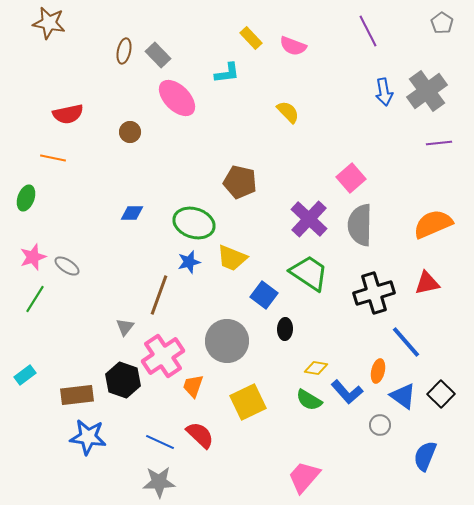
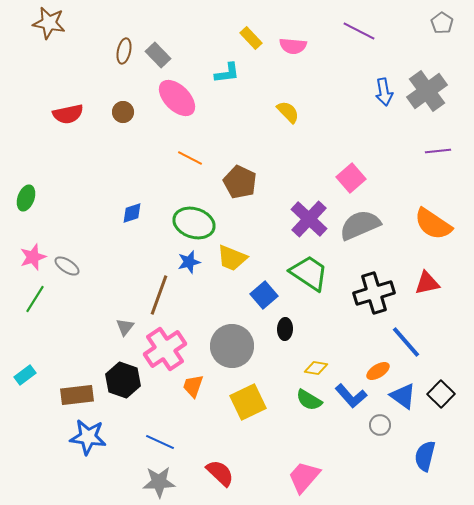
purple line at (368, 31): moved 9 px left; rotated 36 degrees counterclockwise
pink semicircle at (293, 46): rotated 16 degrees counterclockwise
brown circle at (130, 132): moved 7 px left, 20 px up
purple line at (439, 143): moved 1 px left, 8 px down
orange line at (53, 158): moved 137 px right; rotated 15 degrees clockwise
brown pentagon at (240, 182): rotated 12 degrees clockwise
blue diamond at (132, 213): rotated 20 degrees counterclockwise
orange semicircle at (433, 224): rotated 123 degrees counterclockwise
gray semicircle at (360, 225): rotated 66 degrees clockwise
blue square at (264, 295): rotated 12 degrees clockwise
gray circle at (227, 341): moved 5 px right, 5 px down
pink cross at (163, 356): moved 2 px right, 7 px up
orange ellipse at (378, 371): rotated 45 degrees clockwise
blue L-shape at (347, 392): moved 4 px right, 4 px down
red semicircle at (200, 435): moved 20 px right, 38 px down
blue semicircle at (425, 456): rotated 8 degrees counterclockwise
